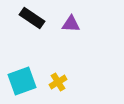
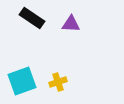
yellow cross: rotated 12 degrees clockwise
